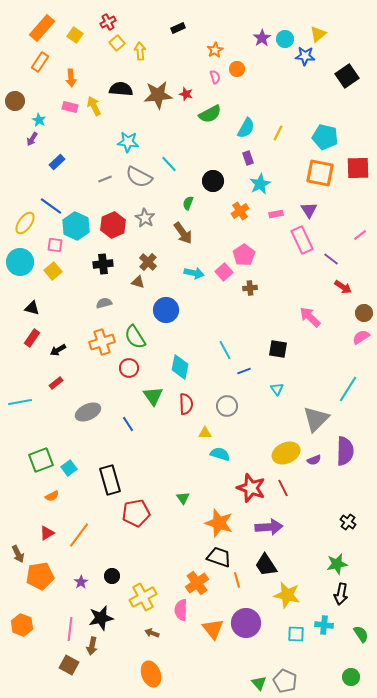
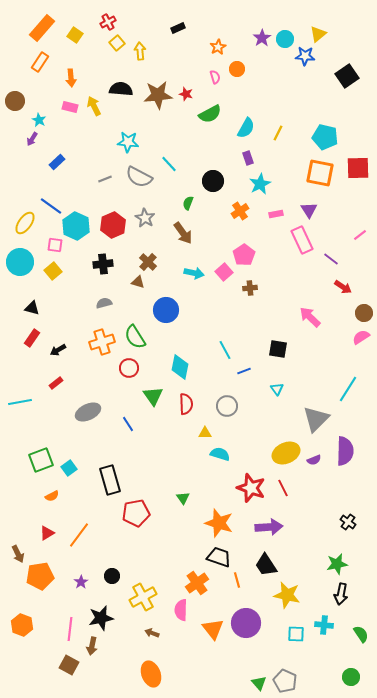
orange star at (215, 50): moved 3 px right, 3 px up
